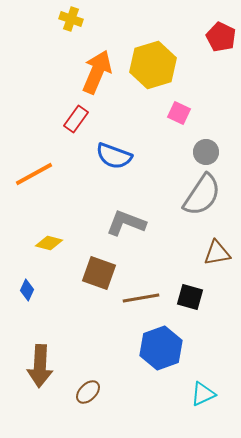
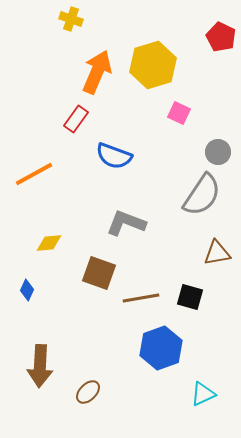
gray circle: moved 12 px right
yellow diamond: rotated 20 degrees counterclockwise
